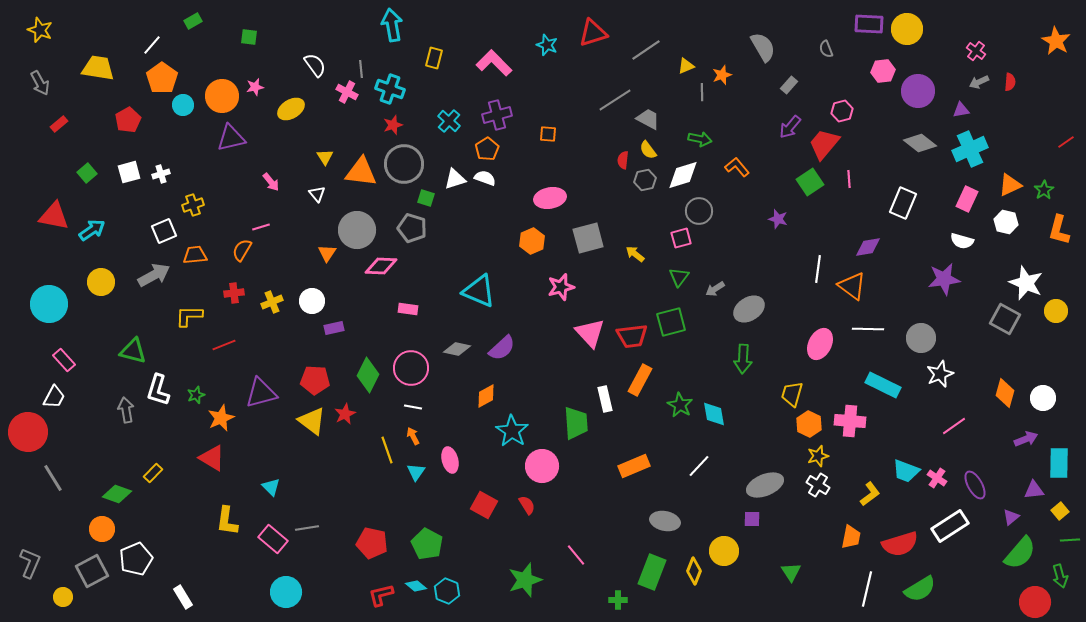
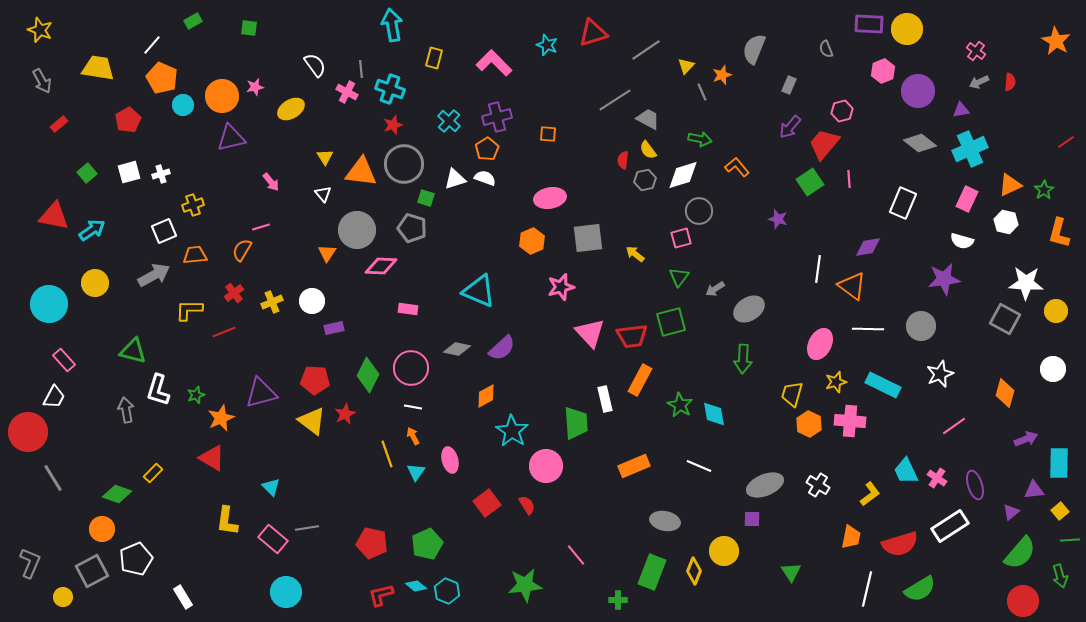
green square at (249, 37): moved 9 px up
gray semicircle at (763, 47): moved 9 px left, 2 px down; rotated 128 degrees counterclockwise
yellow triangle at (686, 66): rotated 24 degrees counterclockwise
pink hexagon at (883, 71): rotated 15 degrees counterclockwise
orange pentagon at (162, 78): rotated 12 degrees counterclockwise
gray arrow at (40, 83): moved 2 px right, 2 px up
gray rectangle at (789, 85): rotated 18 degrees counterclockwise
gray line at (702, 92): rotated 24 degrees counterclockwise
purple cross at (497, 115): moved 2 px down
white triangle at (317, 194): moved 6 px right
orange L-shape at (1059, 230): moved 3 px down
gray square at (588, 238): rotated 8 degrees clockwise
yellow circle at (101, 282): moved 6 px left, 1 px down
white star at (1026, 283): rotated 20 degrees counterclockwise
red cross at (234, 293): rotated 30 degrees counterclockwise
yellow L-shape at (189, 316): moved 6 px up
gray circle at (921, 338): moved 12 px up
red line at (224, 345): moved 13 px up
white circle at (1043, 398): moved 10 px right, 29 px up
yellow line at (387, 450): moved 4 px down
yellow star at (818, 456): moved 18 px right, 74 px up
pink circle at (542, 466): moved 4 px right
white line at (699, 466): rotated 70 degrees clockwise
cyan trapezoid at (906, 471): rotated 44 degrees clockwise
purple ellipse at (975, 485): rotated 12 degrees clockwise
red square at (484, 505): moved 3 px right, 2 px up; rotated 24 degrees clockwise
purple triangle at (1011, 517): moved 5 px up
green pentagon at (427, 544): rotated 20 degrees clockwise
green star at (525, 580): moved 5 px down; rotated 12 degrees clockwise
red circle at (1035, 602): moved 12 px left, 1 px up
